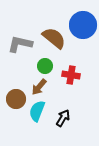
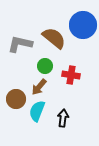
black arrow: rotated 24 degrees counterclockwise
